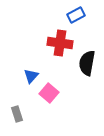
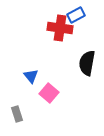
red cross: moved 15 px up
blue triangle: rotated 21 degrees counterclockwise
